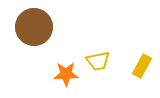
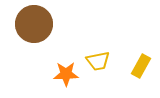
brown circle: moved 3 px up
yellow rectangle: moved 1 px left
